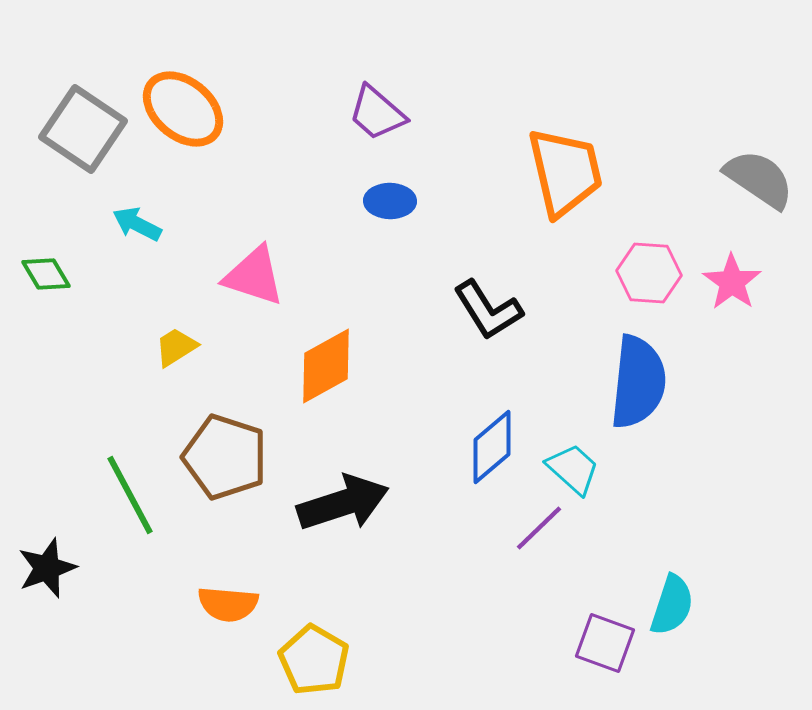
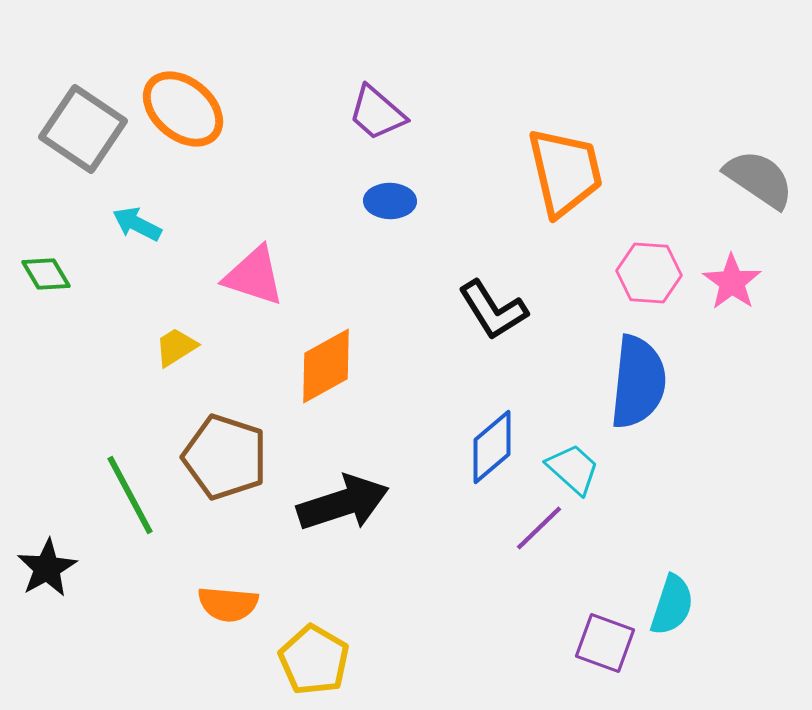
black L-shape: moved 5 px right
black star: rotated 10 degrees counterclockwise
